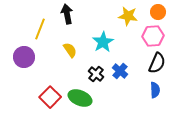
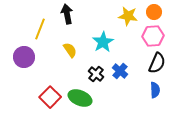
orange circle: moved 4 px left
